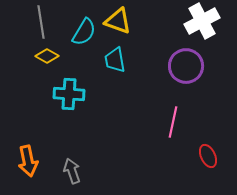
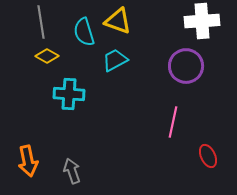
white cross: rotated 24 degrees clockwise
cyan semicircle: rotated 132 degrees clockwise
cyan trapezoid: rotated 72 degrees clockwise
